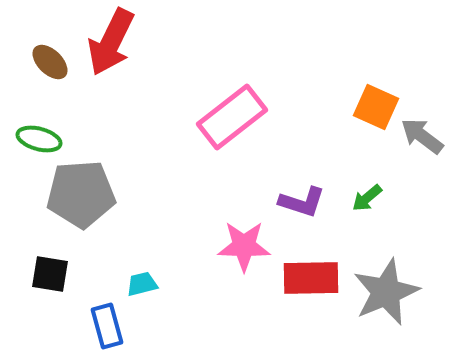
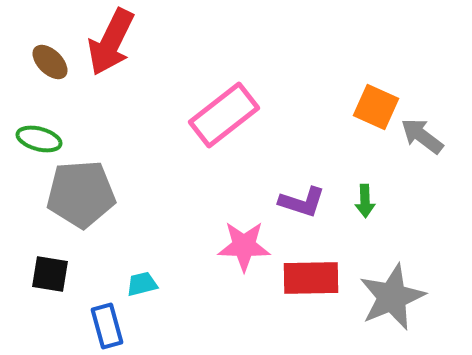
pink rectangle: moved 8 px left, 2 px up
green arrow: moved 2 px left, 3 px down; rotated 52 degrees counterclockwise
gray star: moved 6 px right, 5 px down
